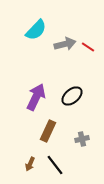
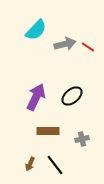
brown rectangle: rotated 65 degrees clockwise
